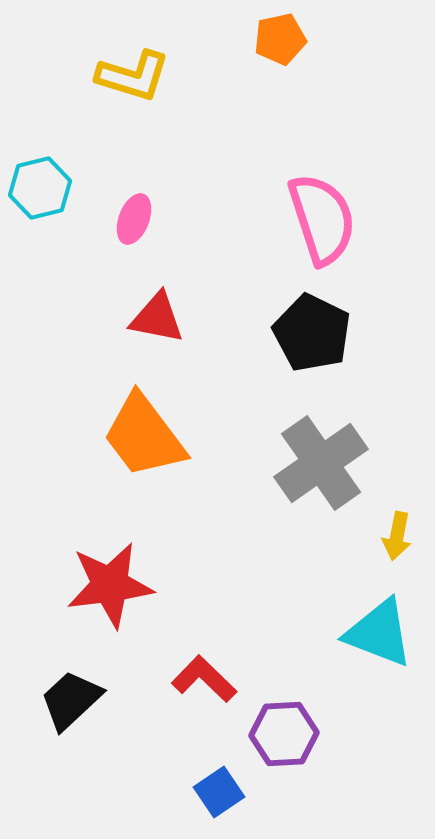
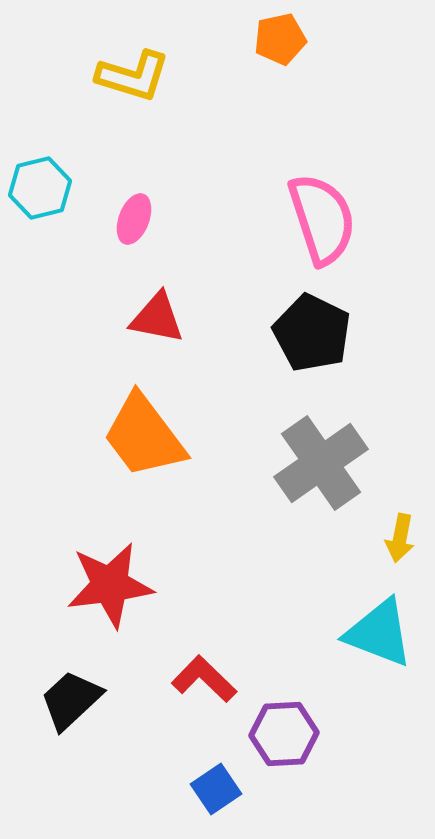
yellow arrow: moved 3 px right, 2 px down
blue square: moved 3 px left, 3 px up
